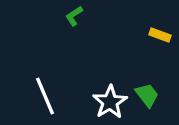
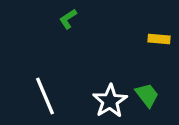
green L-shape: moved 6 px left, 3 px down
yellow rectangle: moved 1 px left, 4 px down; rotated 15 degrees counterclockwise
white star: moved 1 px up
